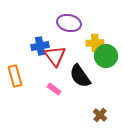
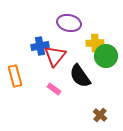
red triangle: rotated 15 degrees clockwise
